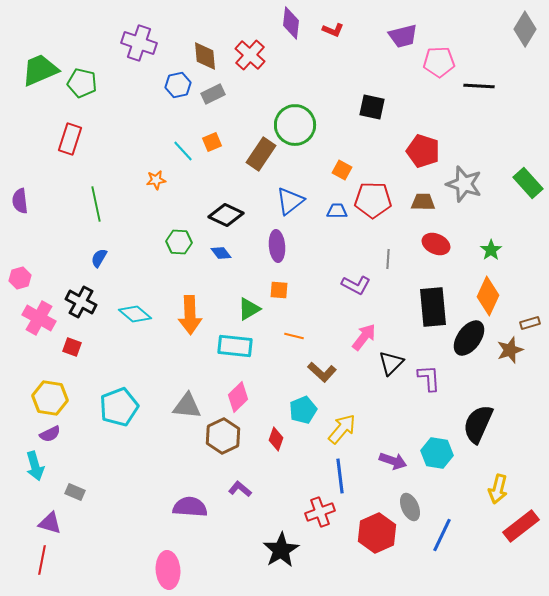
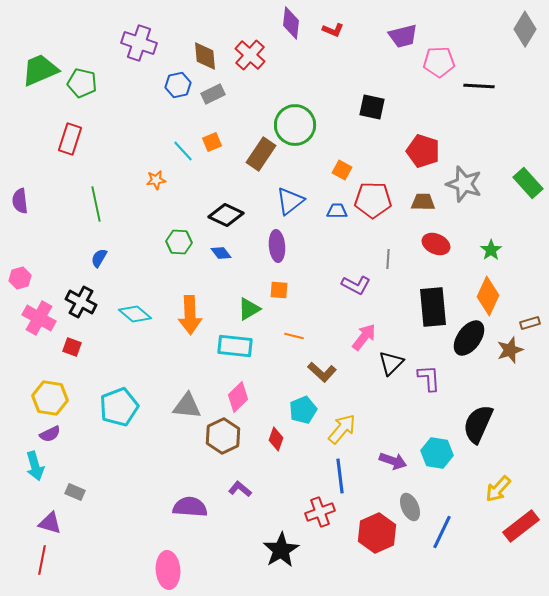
yellow arrow at (498, 489): rotated 28 degrees clockwise
blue line at (442, 535): moved 3 px up
